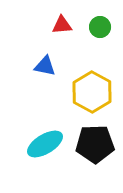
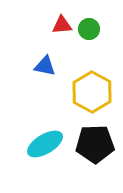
green circle: moved 11 px left, 2 px down
